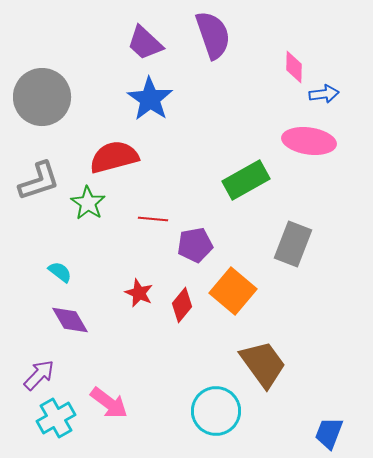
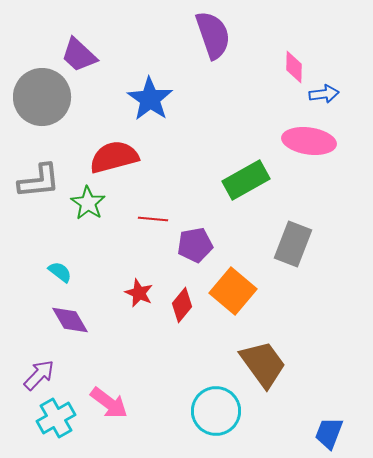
purple trapezoid: moved 66 px left, 12 px down
gray L-shape: rotated 12 degrees clockwise
